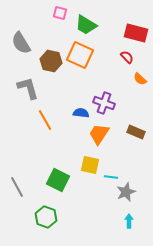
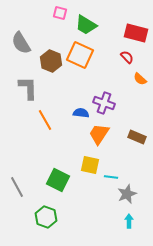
brown hexagon: rotated 10 degrees clockwise
gray L-shape: rotated 15 degrees clockwise
brown rectangle: moved 1 px right, 5 px down
gray star: moved 1 px right, 2 px down
